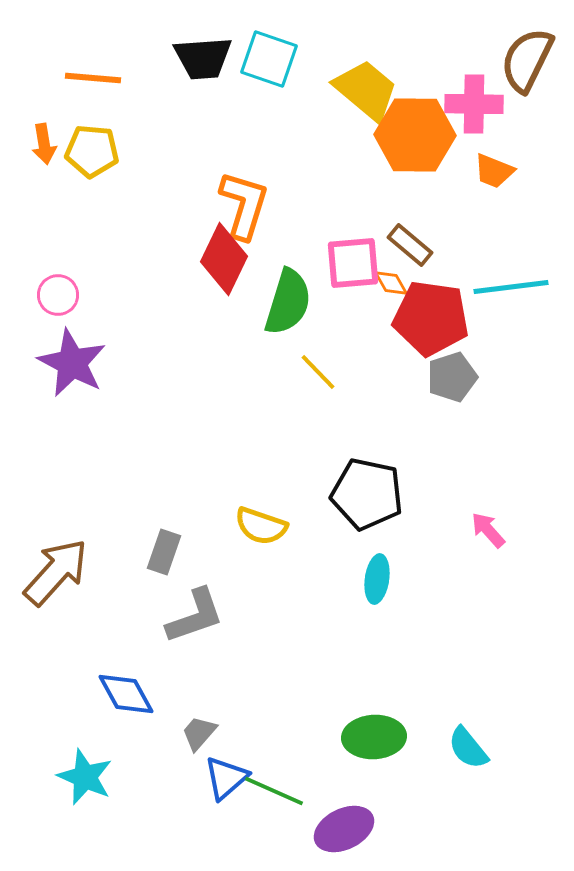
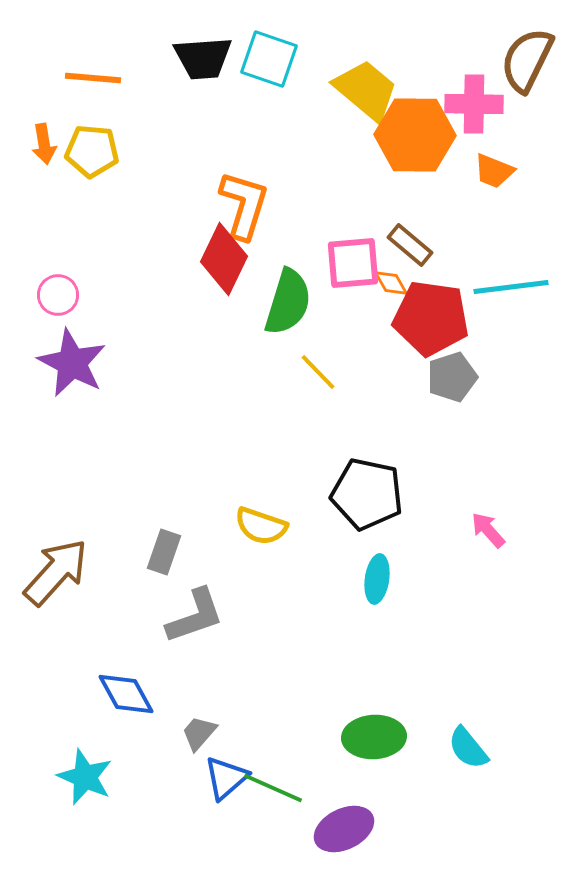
green line: moved 1 px left, 3 px up
